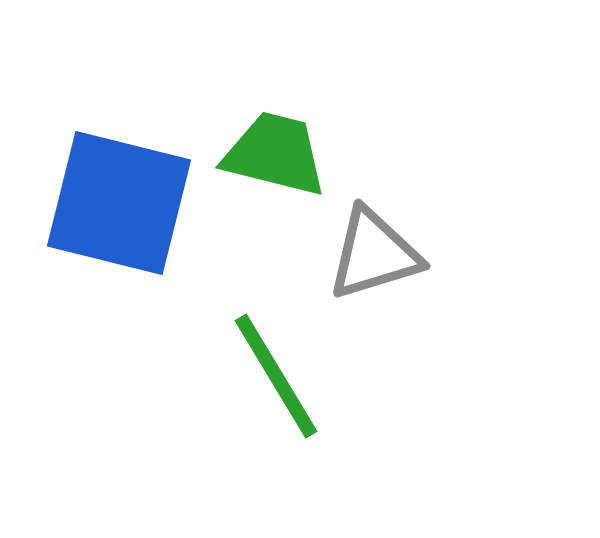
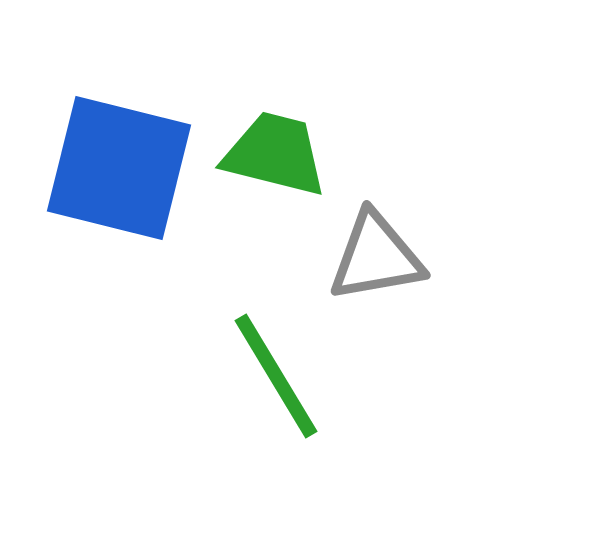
blue square: moved 35 px up
gray triangle: moved 2 px right, 3 px down; rotated 7 degrees clockwise
